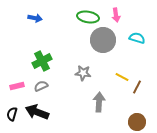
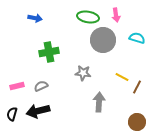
green cross: moved 7 px right, 9 px up; rotated 18 degrees clockwise
black arrow: moved 1 px right, 1 px up; rotated 35 degrees counterclockwise
